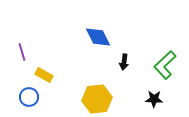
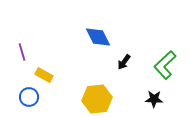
black arrow: rotated 28 degrees clockwise
